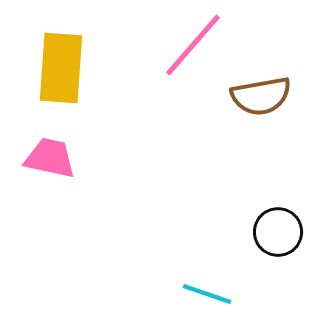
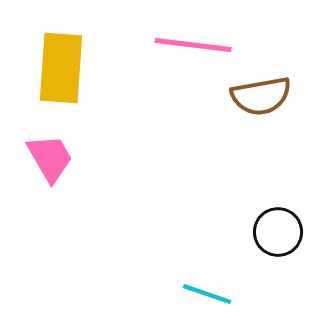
pink line: rotated 56 degrees clockwise
pink trapezoid: rotated 48 degrees clockwise
